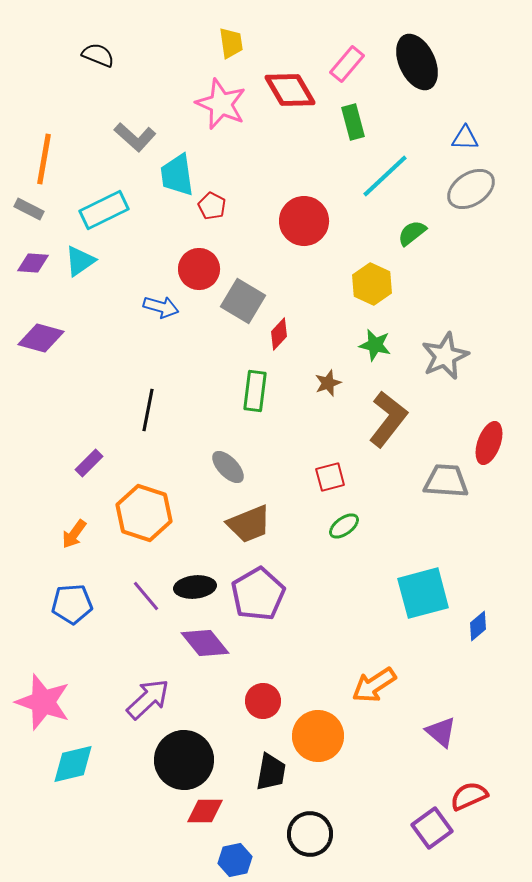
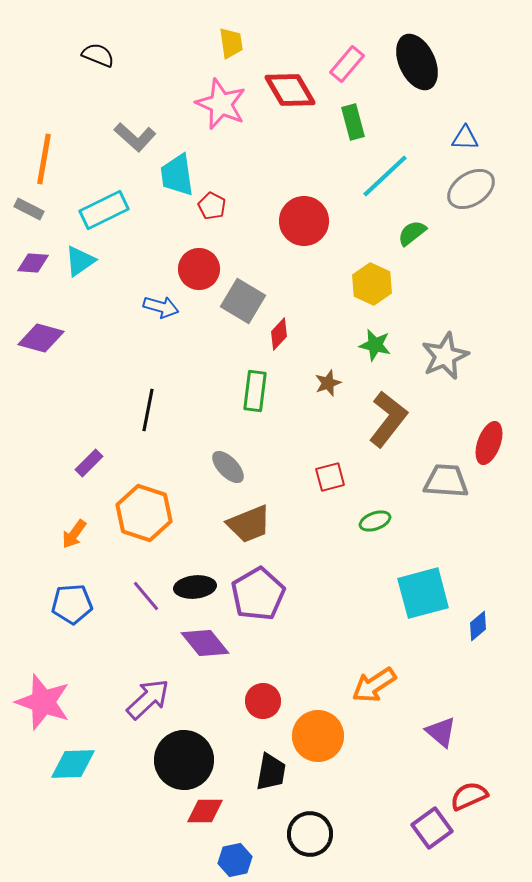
green ellipse at (344, 526): moved 31 px right, 5 px up; rotated 16 degrees clockwise
cyan diamond at (73, 764): rotated 12 degrees clockwise
